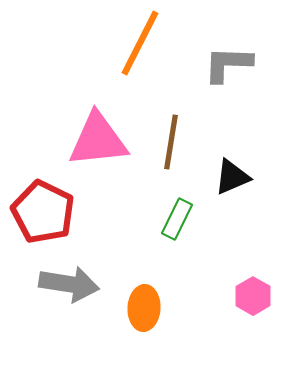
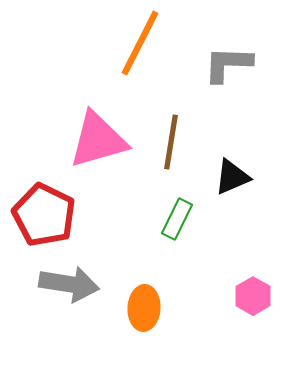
pink triangle: rotated 10 degrees counterclockwise
red pentagon: moved 1 px right, 3 px down
